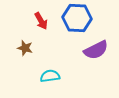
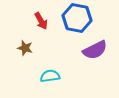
blue hexagon: rotated 8 degrees clockwise
purple semicircle: moved 1 px left
